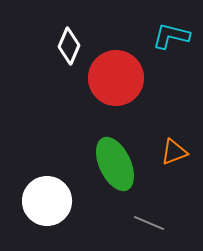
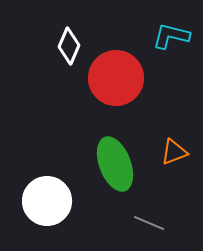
green ellipse: rotated 4 degrees clockwise
